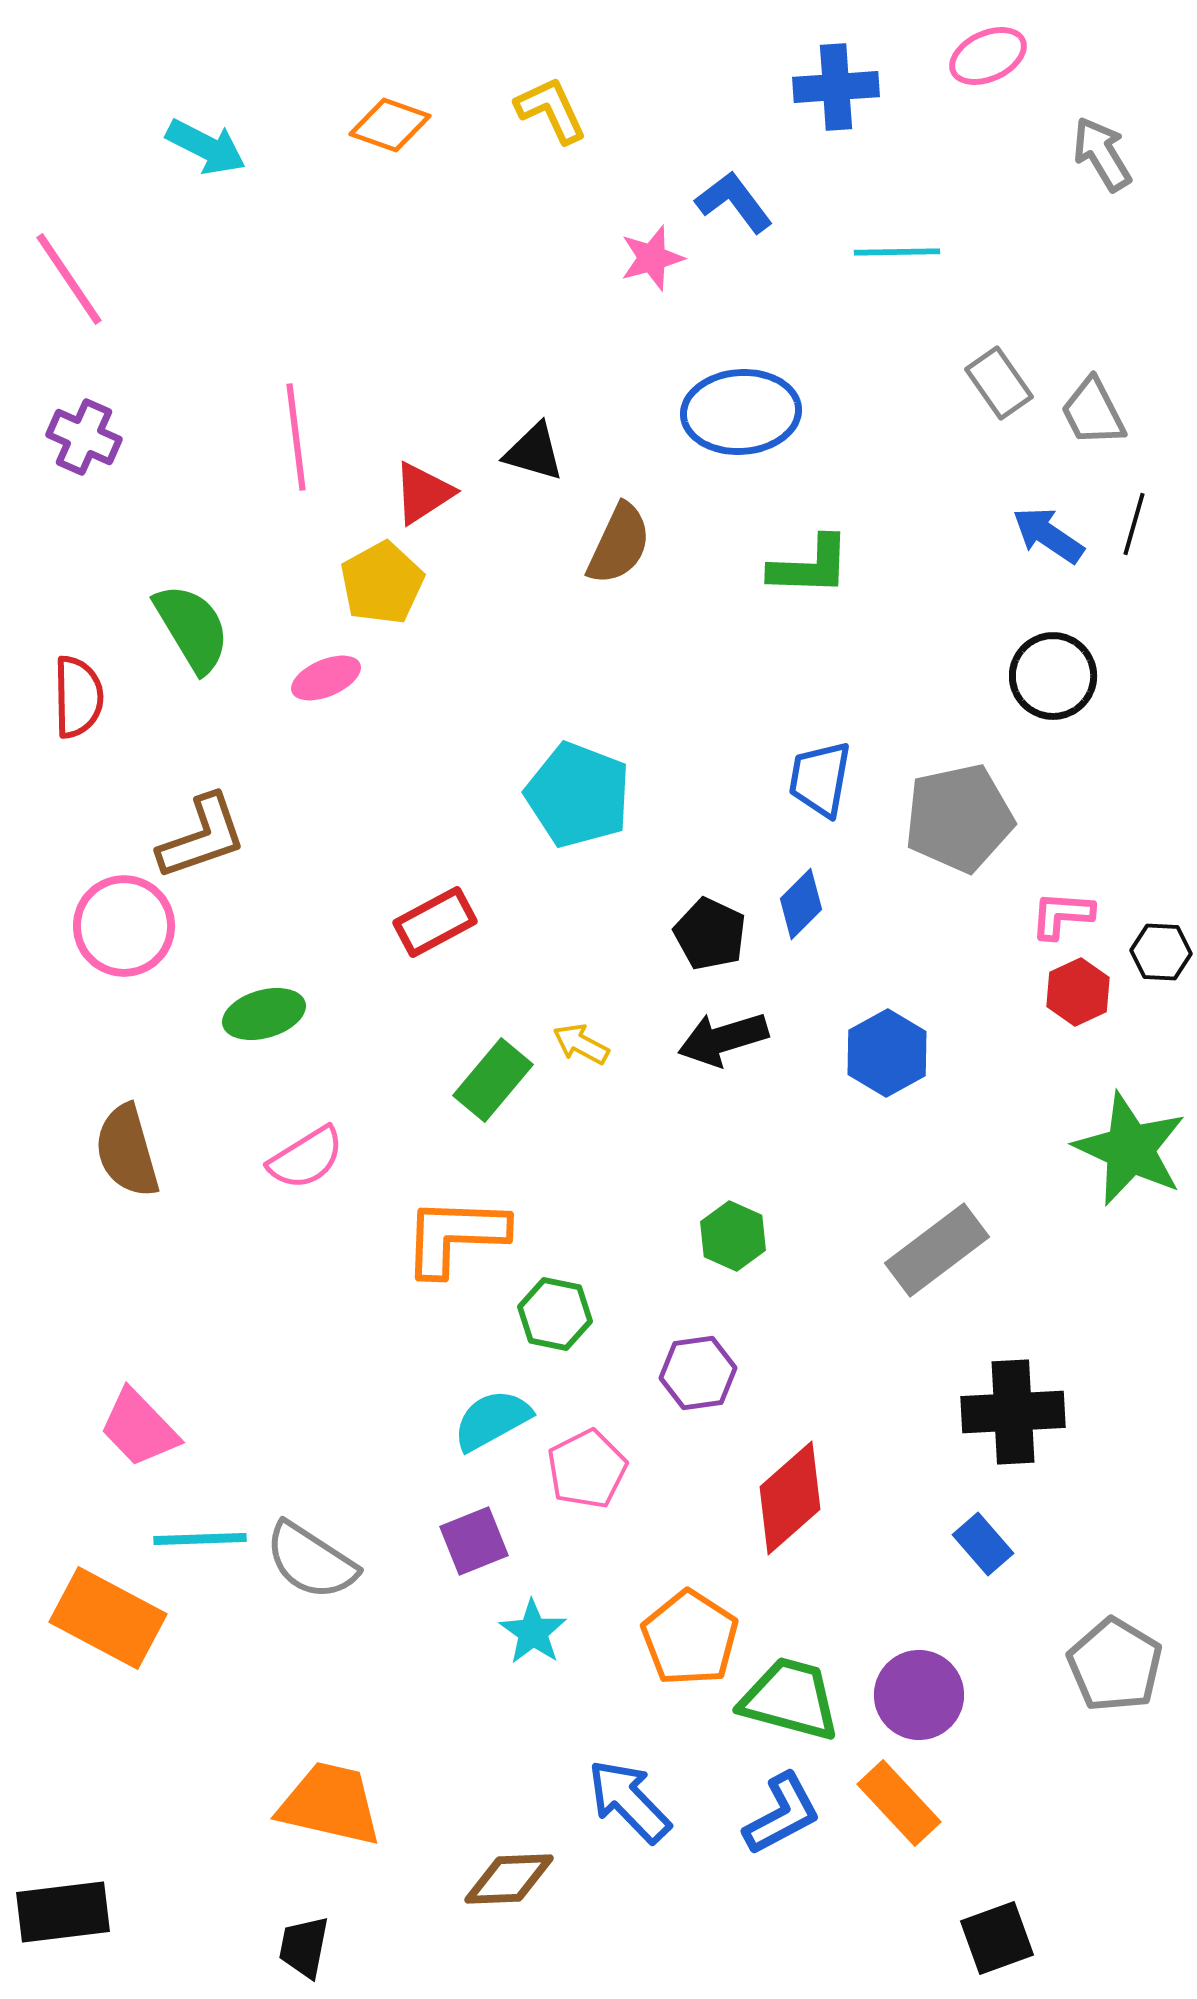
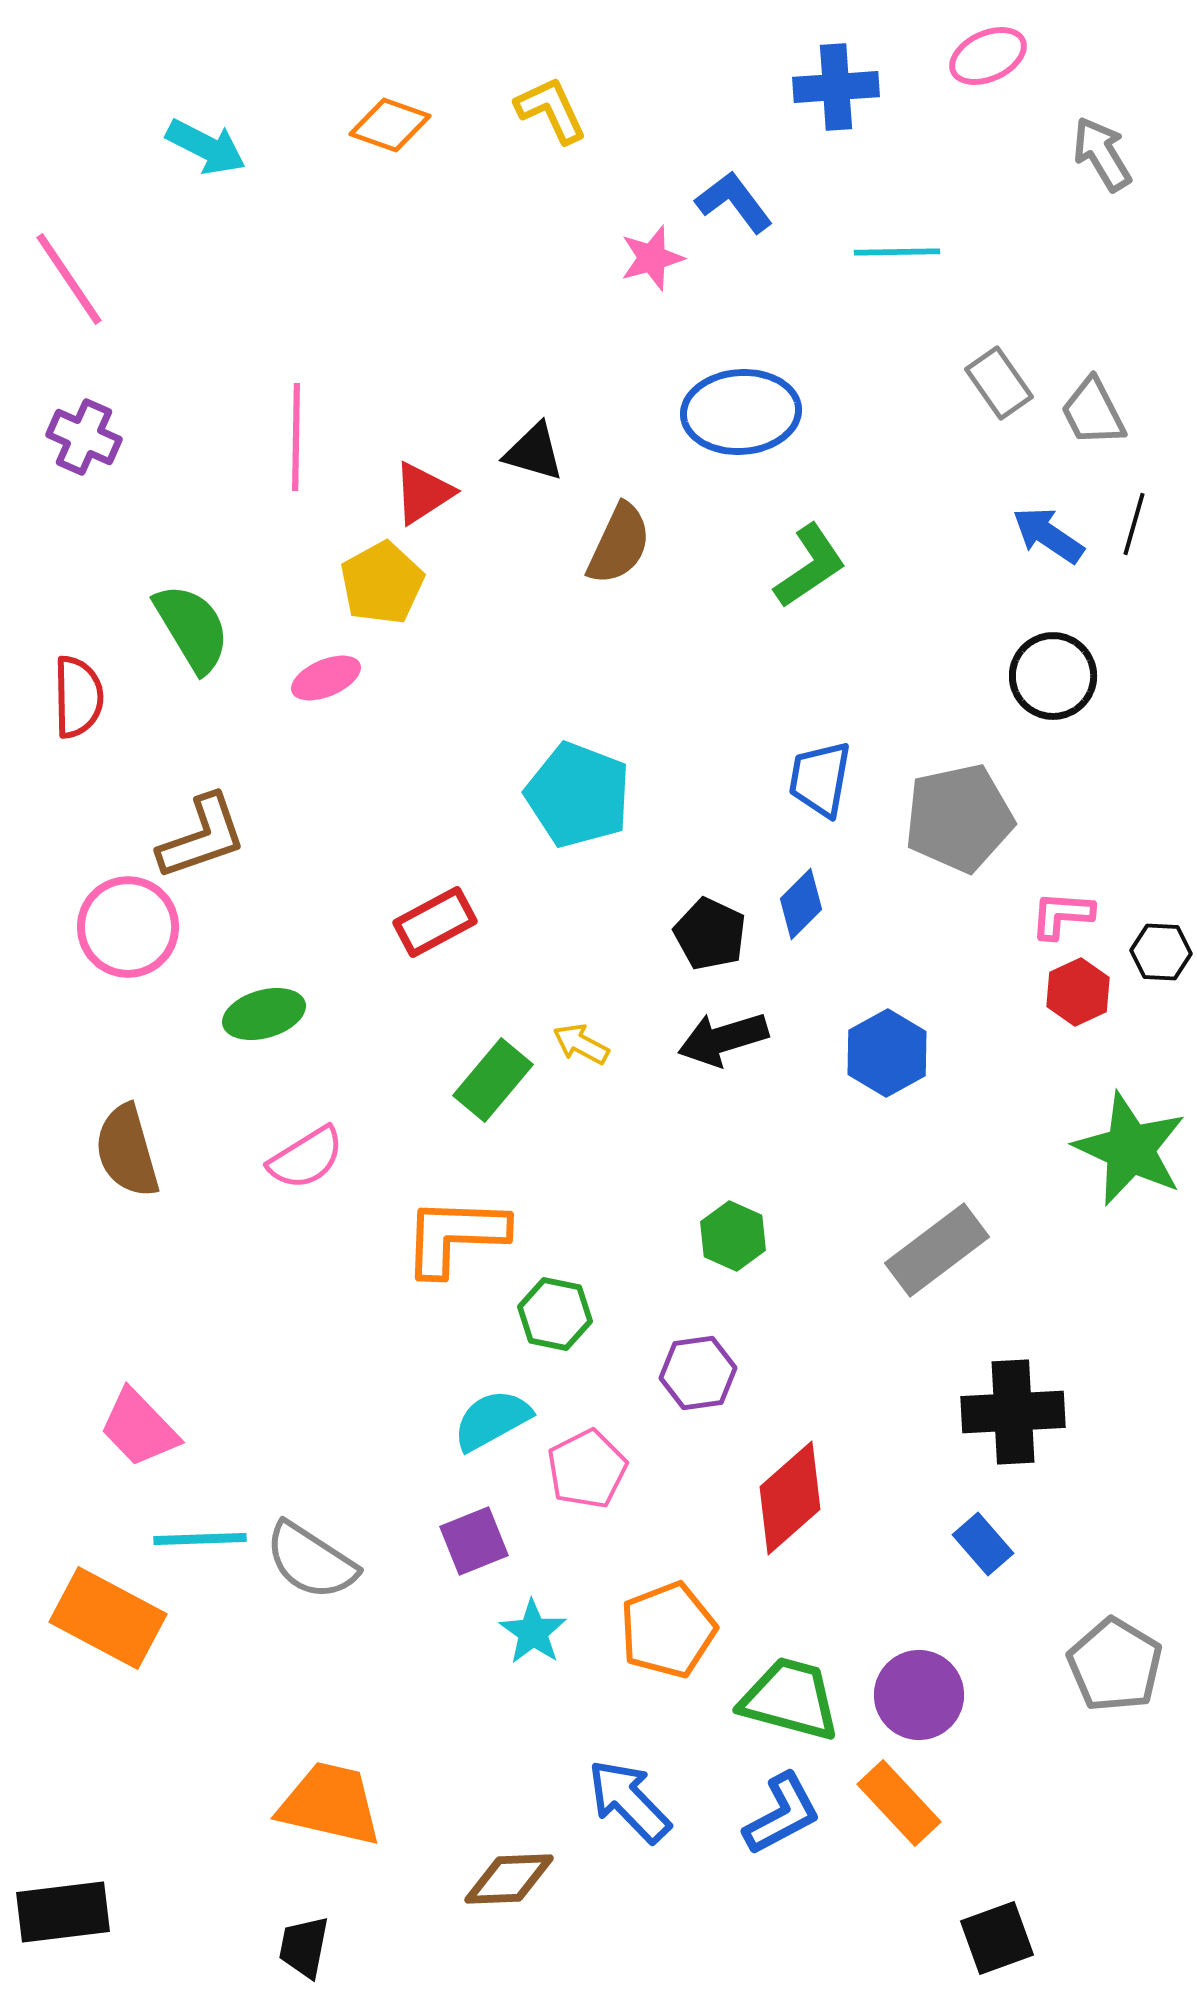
pink line at (296, 437): rotated 8 degrees clockwise
green L-shape at (810, 566): rotated 36 degrees counterclockwise
pink circle at (124, 926): moved 4 px right, 1 px down
orange pentagon at (690, 1638): moved 22 px left, 8 px up; rotated 18 degrees clockwise
